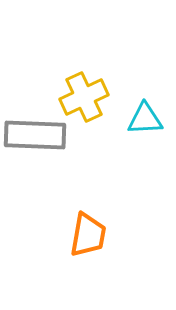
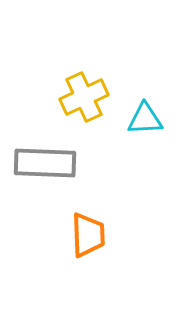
gray rectangle: moved 10 px right, 28 px down
orange trapezoid: rotated 12 degrees counterclockwise
